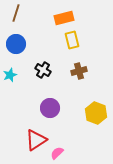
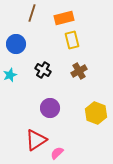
brown line: moved 16 px right
brown cross: rotated 14 degrees counterclockwise
